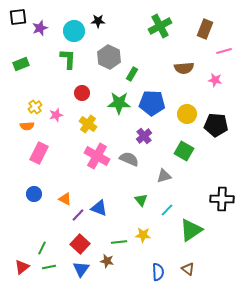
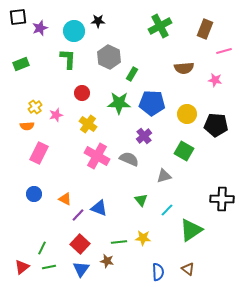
yellow star at (143, 235): moved 3 px down
